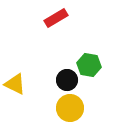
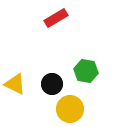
green hexagon: moved 3 px left, 6 px down
black circle: moved 15 px left, 4 px down
yellow circle: moved 1 px down
